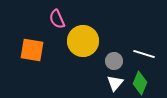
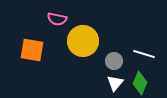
pink semicircle: rotated 54 degrees counterclockwise
